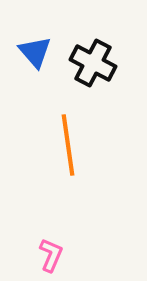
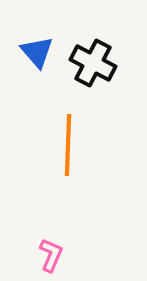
blue triangle: moved 2 px right
orange line: rotated 10 degrees clockwise
